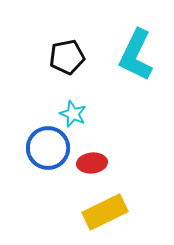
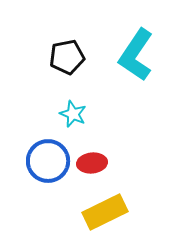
cyan L-shape: rotated 8 degrees clockwise
blue circle: moved 13 px down
